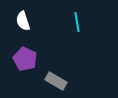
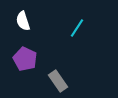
cyan line: moved 6 px down; rotated 42 degrees clockwise
gray rectangle: moved 2 px right; rotated 25 degrees clockwise
